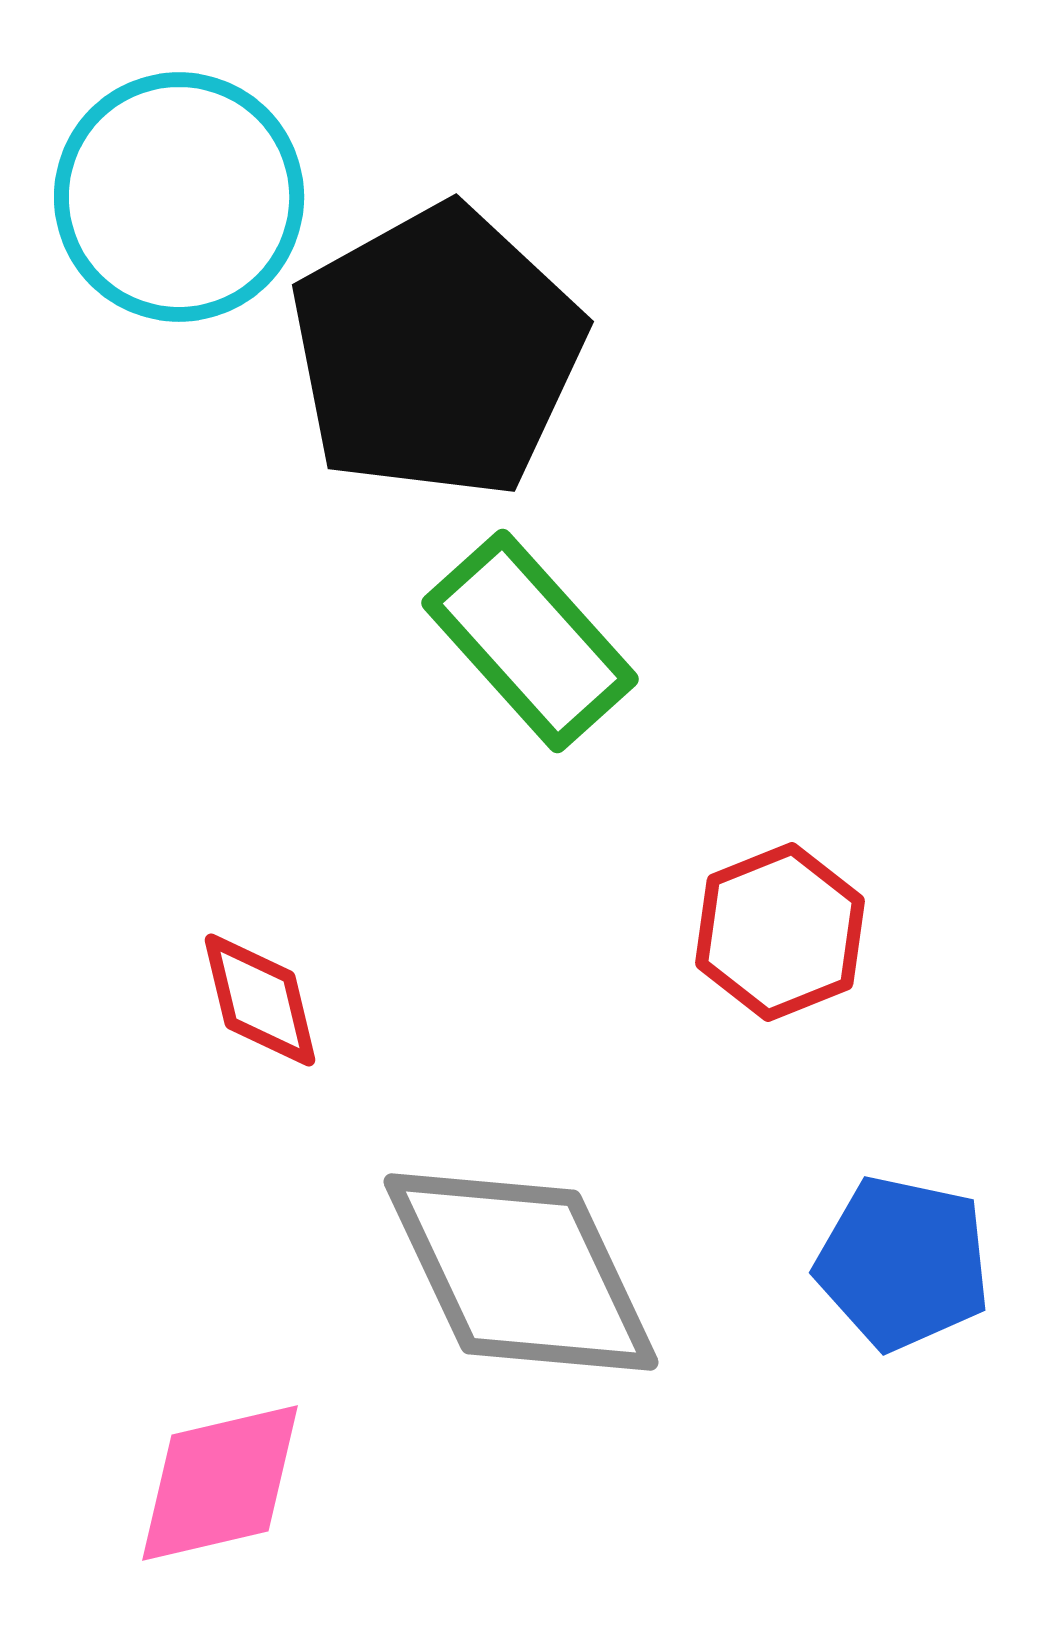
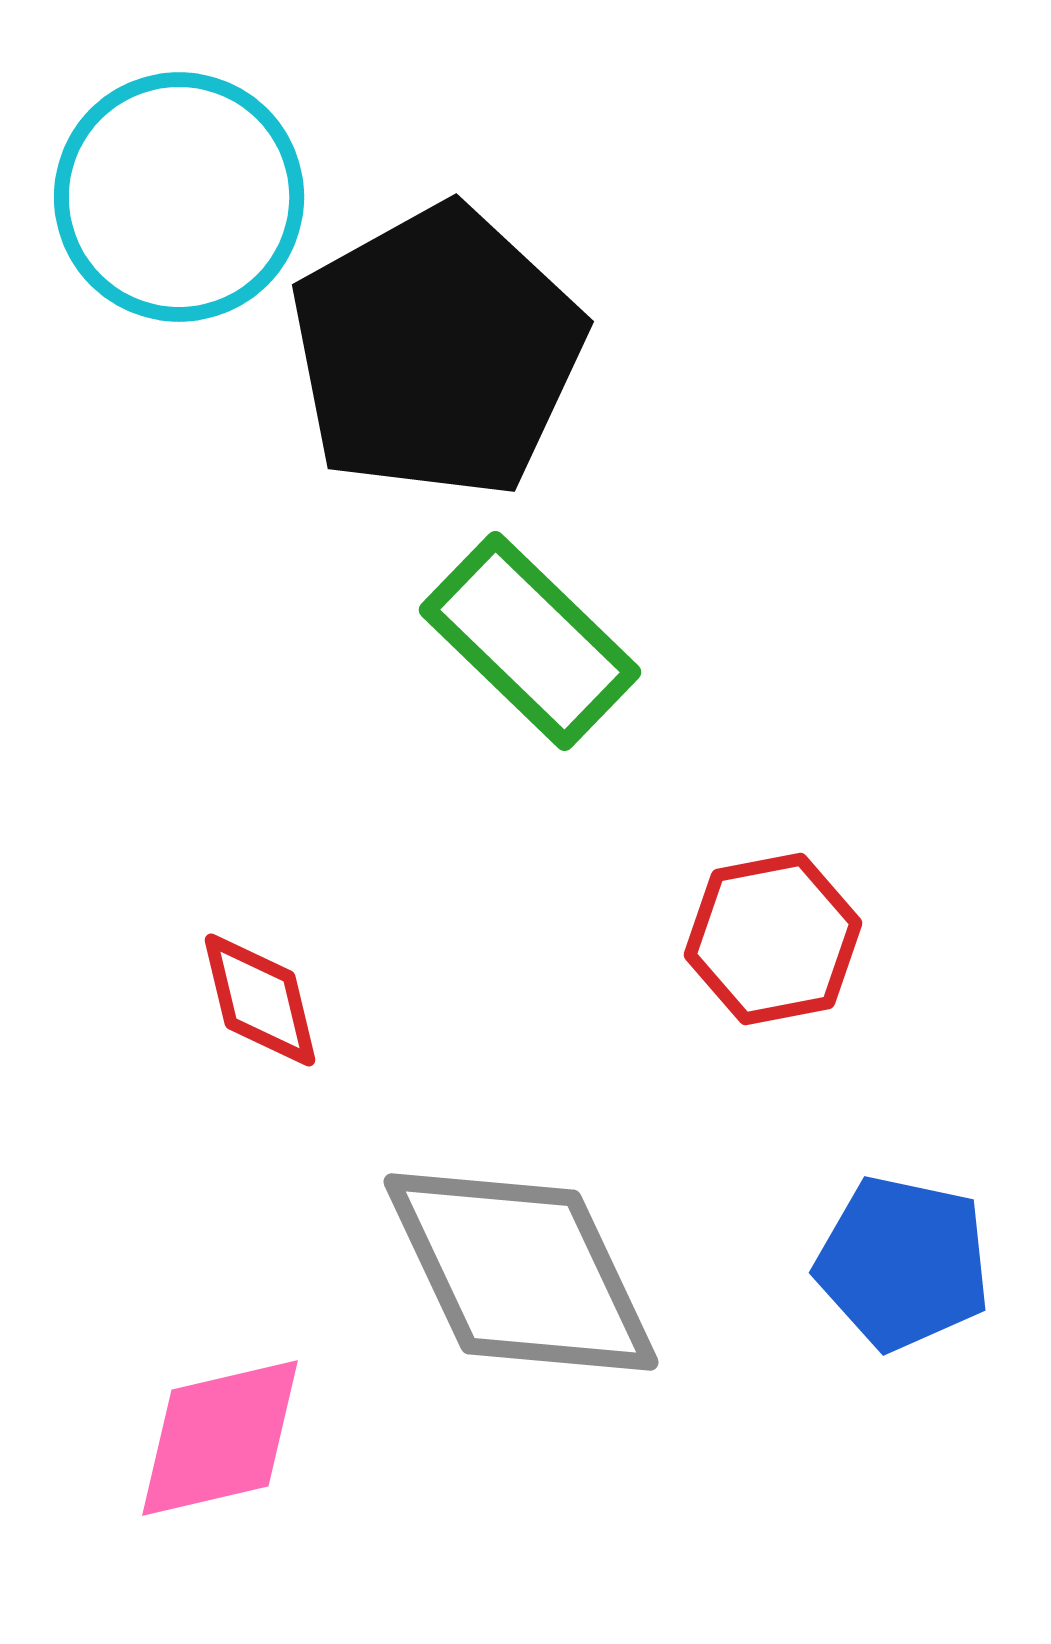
green rectangle: rotated 4 degrees counterclockwise
red hexagon: moved 7 px left, 7 px down; rotated 11 degrees clockwise
pink diamond: moved 45 px up
